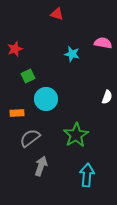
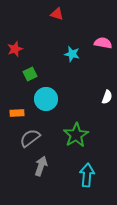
green square: moved 2 px right, 2 px up
